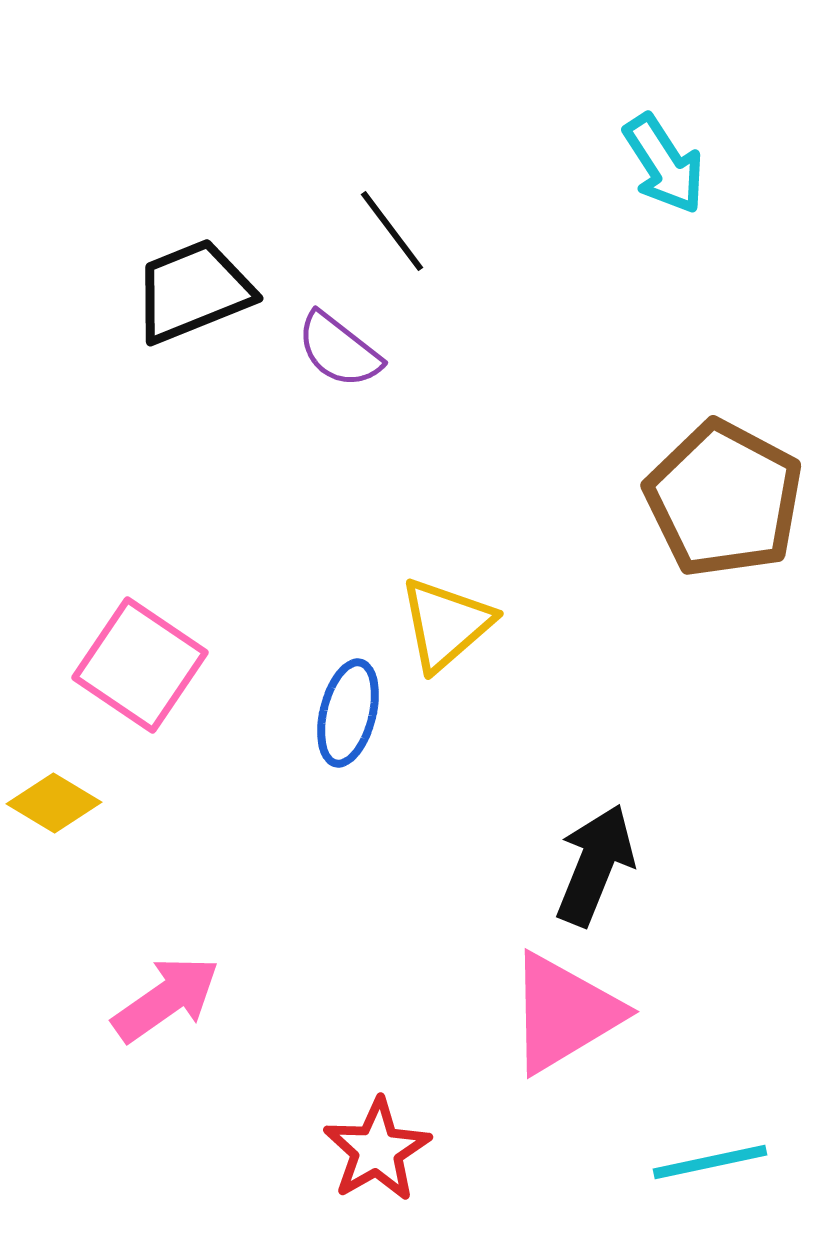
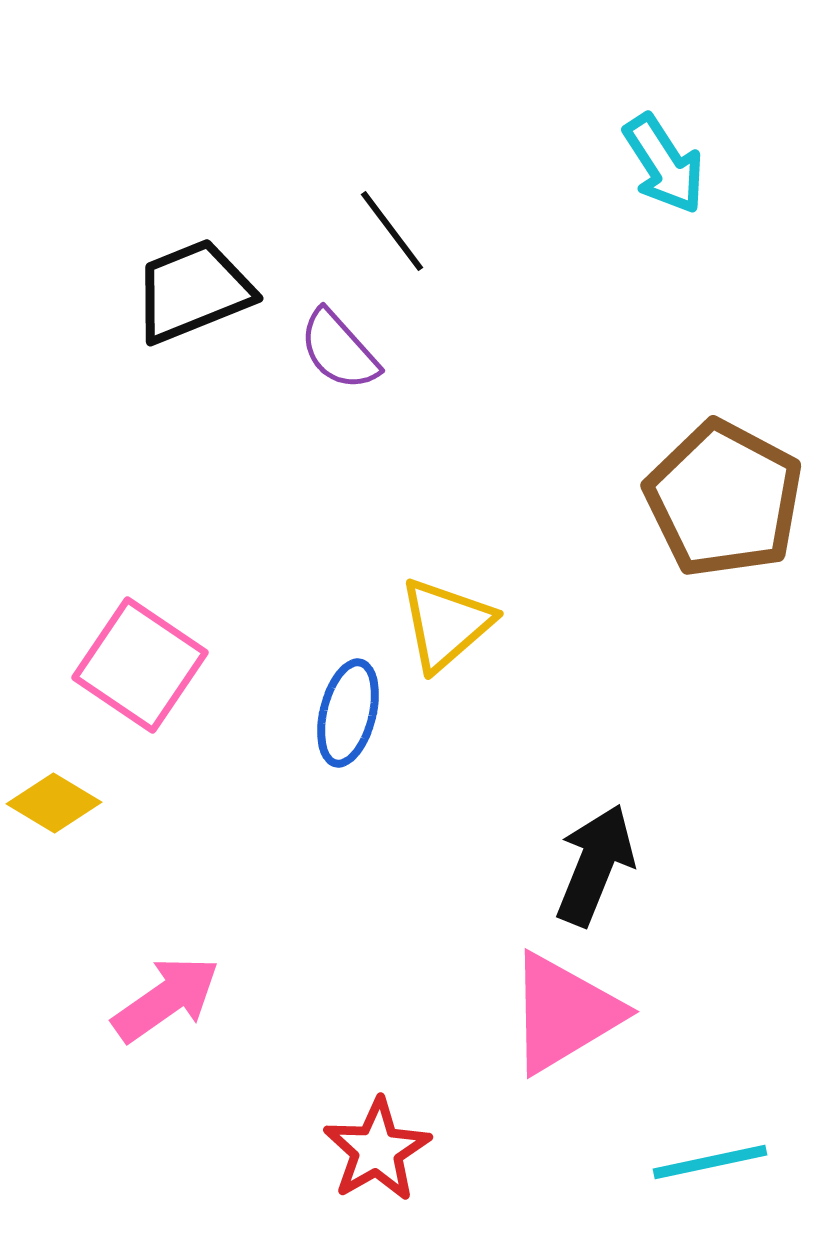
purple semicircle: rotated 10 degrees clockwise
